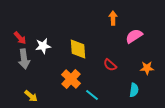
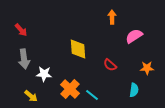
orange arrow: moved 1 px left, 1 px up
red arrow: moved 1 px right, 8 px up
white star: moved 1 px right, 28 px down; rotated 14 degrees clockwise
orange cross: moved 1 px left, 10 px down
